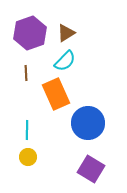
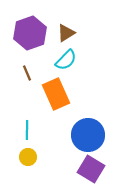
cyan semicircle: moved 1 px right, 1 px up
brown line: moved 1 px right; rotated 21 degrees counterclockwise
blue circle: moved 12 px down
